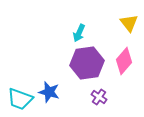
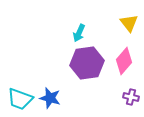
blue star: moved 1 px right, 6 px down
purple cross: moved 32 px right; rotated 21 degrees counterclockwise
